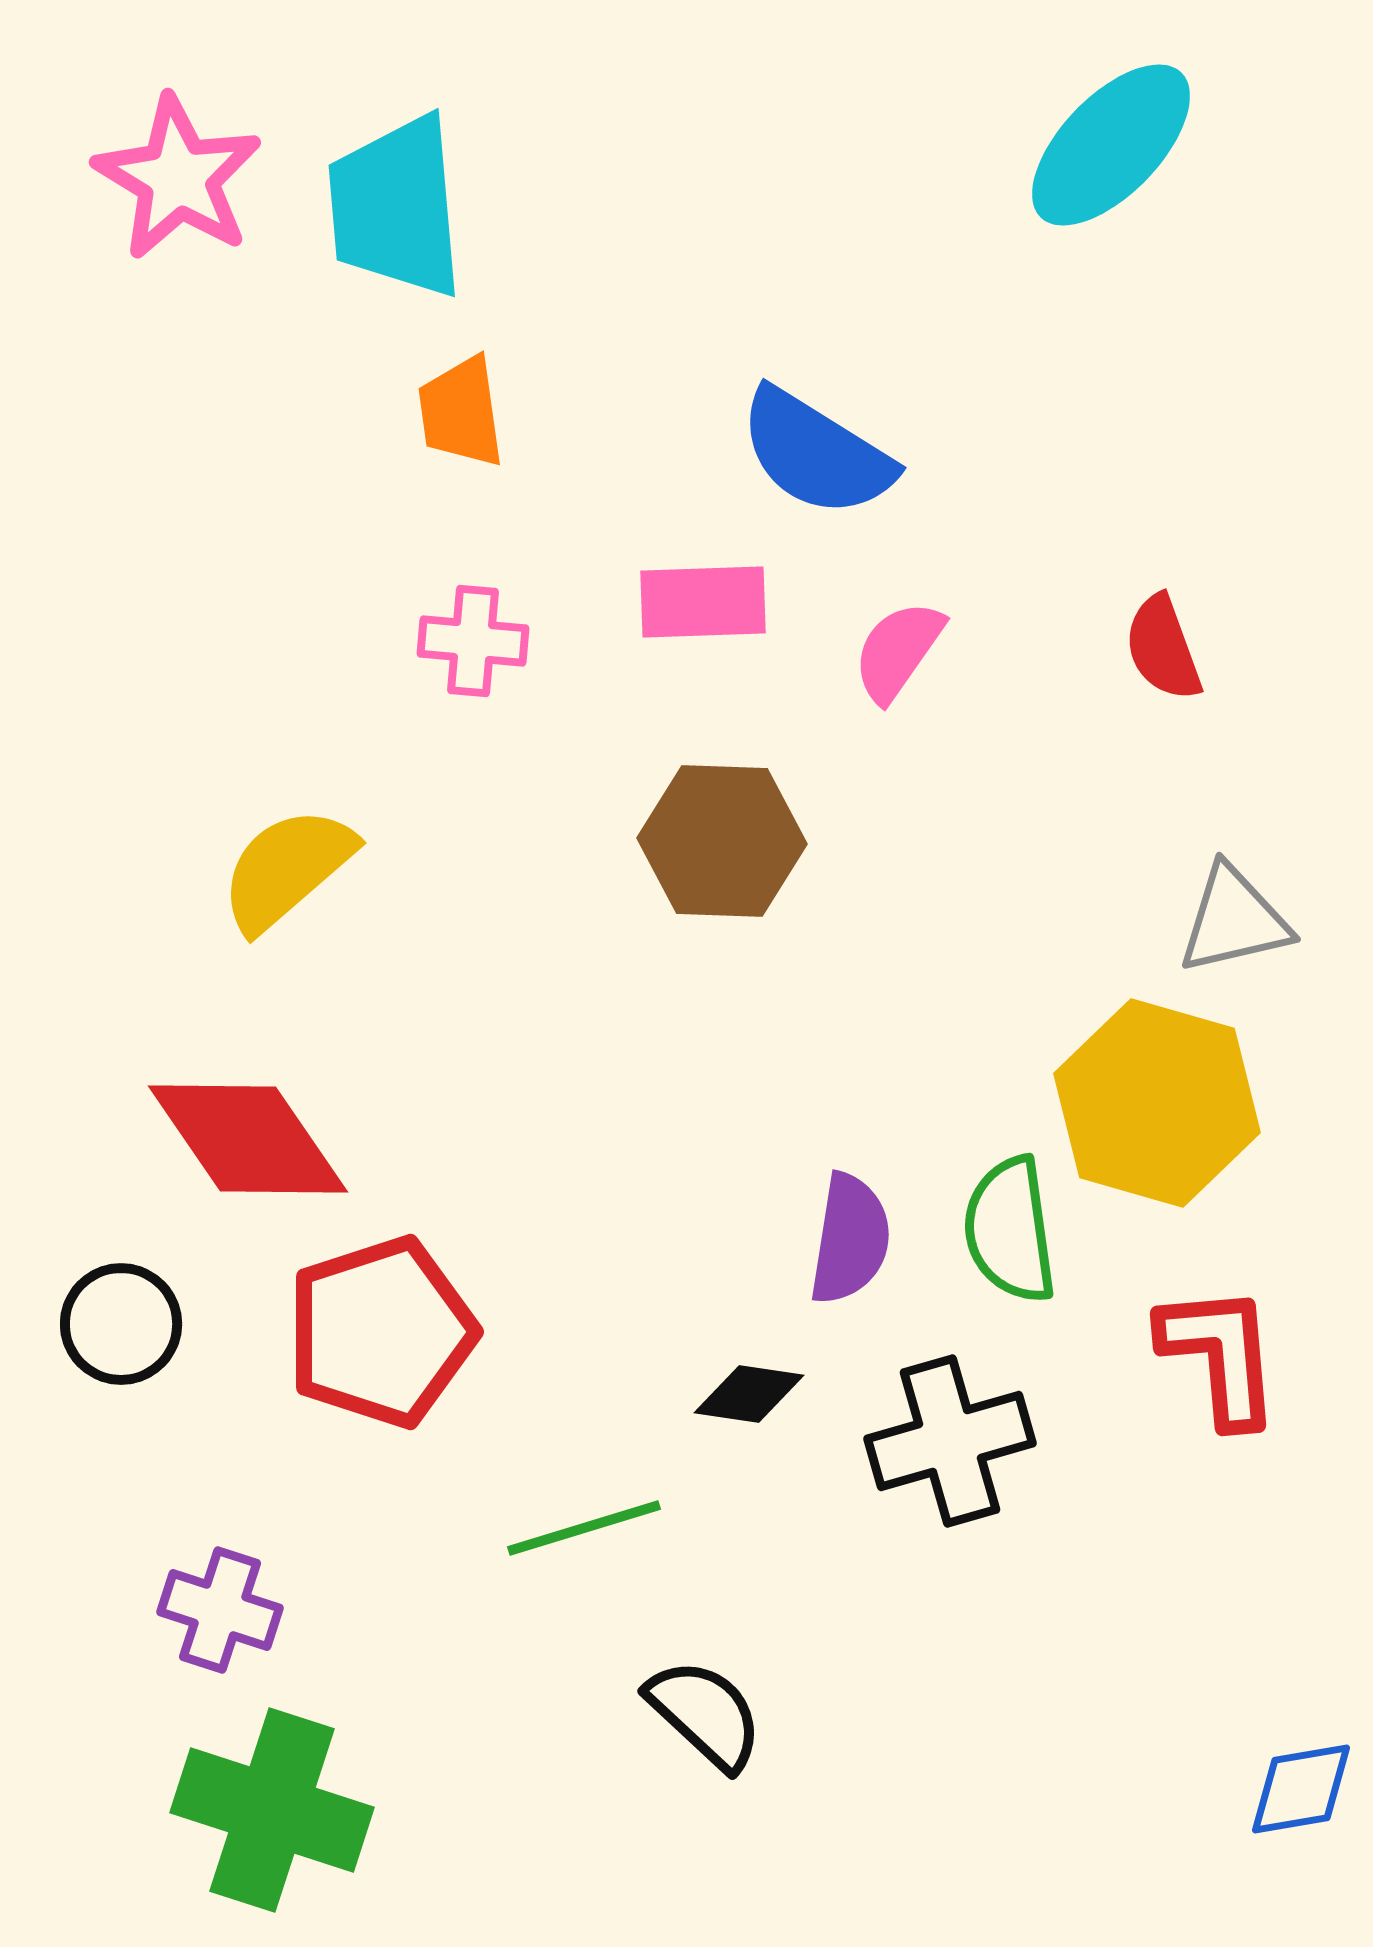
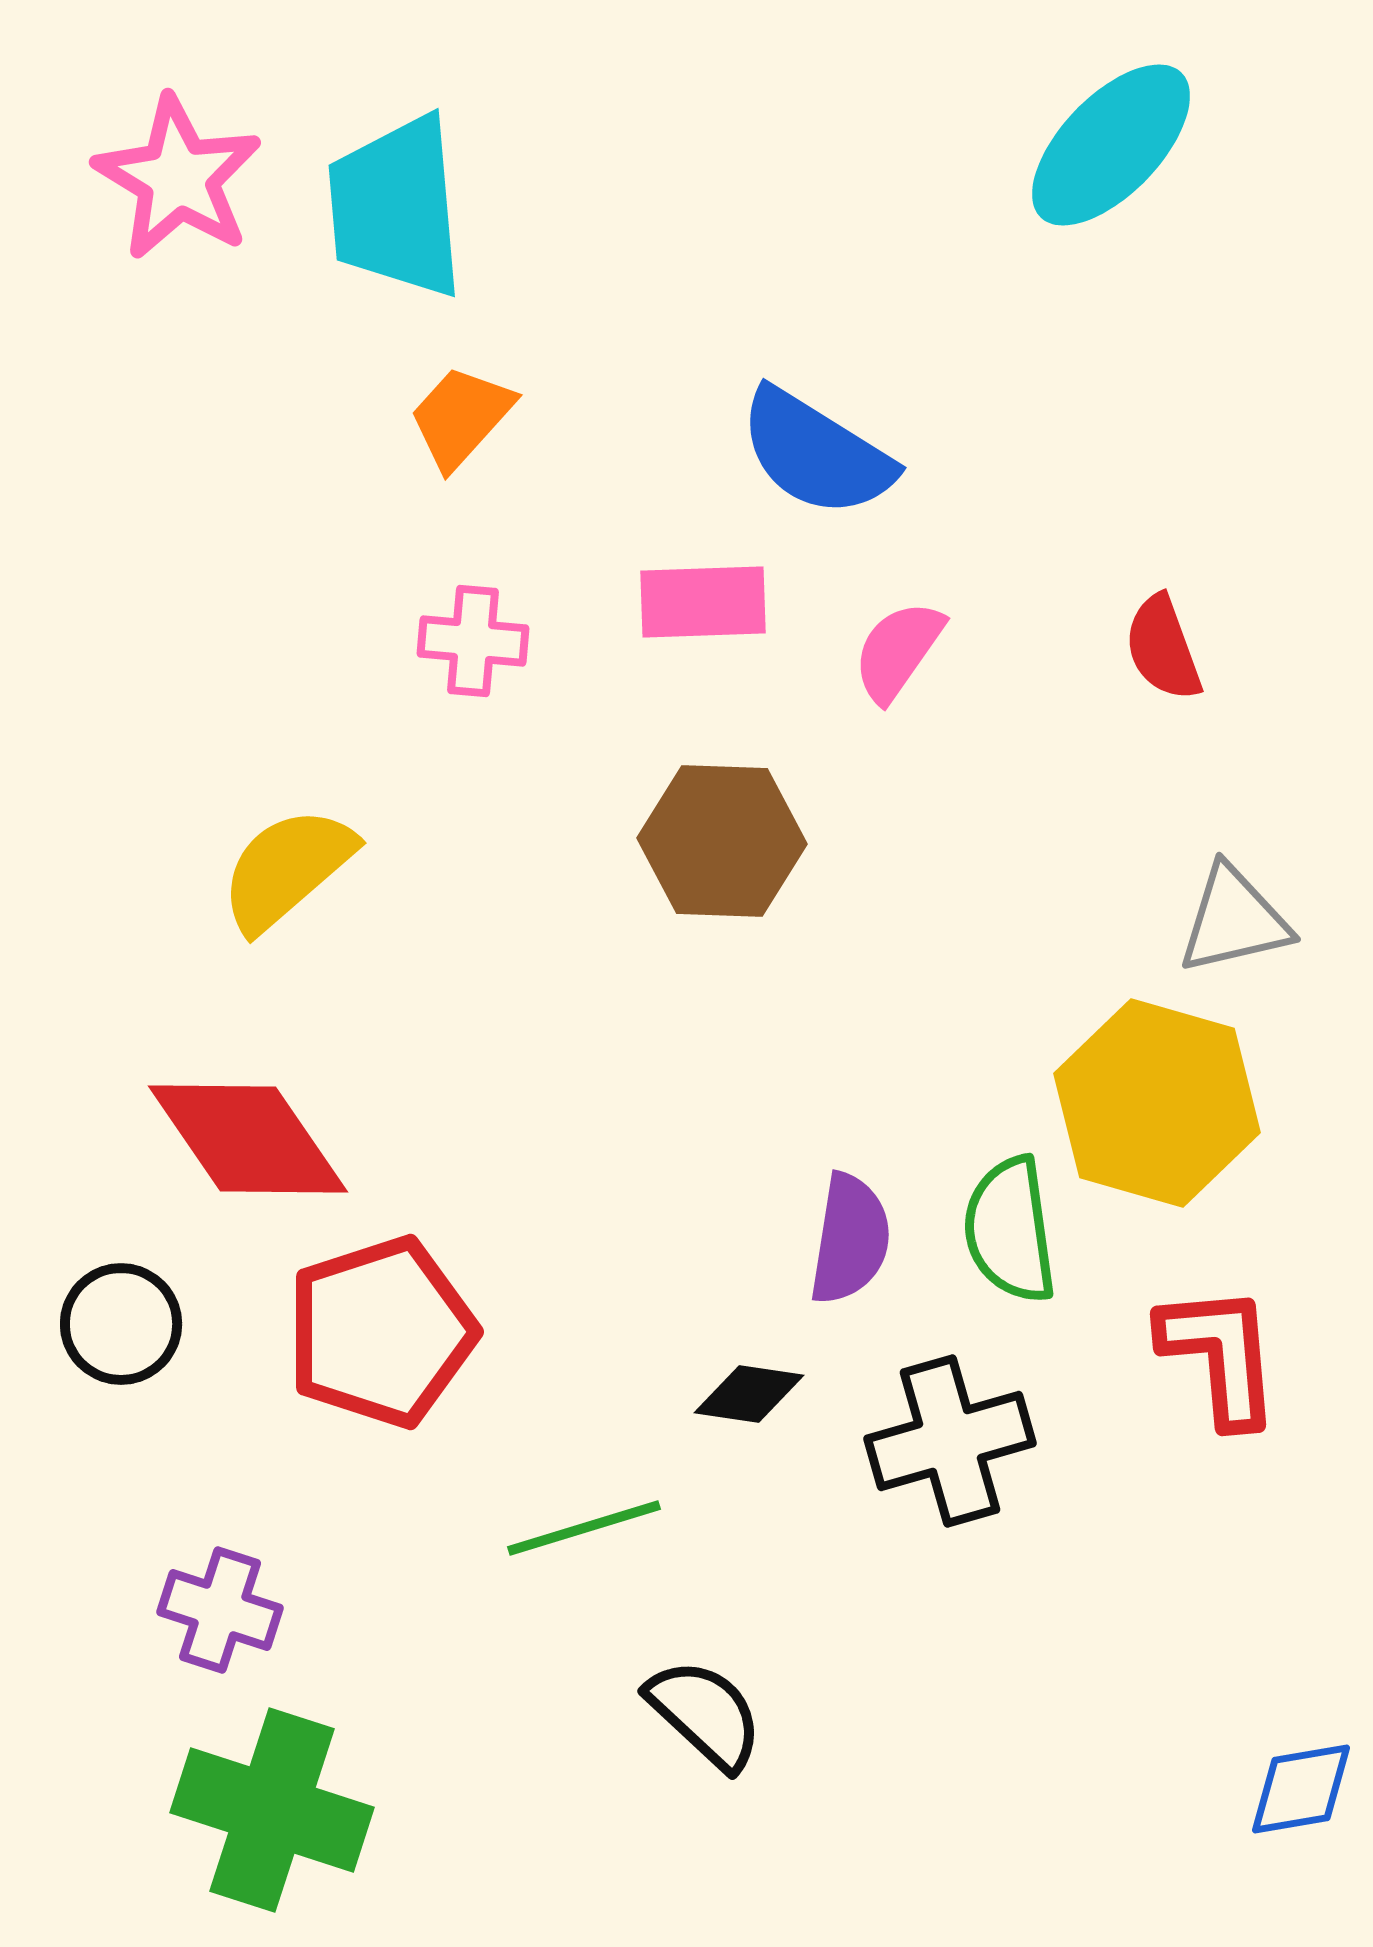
orange trapezoid: moved 5 px down; rotated 50 degrees clockwise
